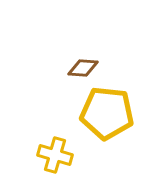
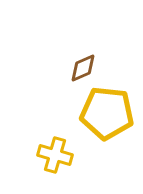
brown diamond: rotated 28 degrees counterclockwise
